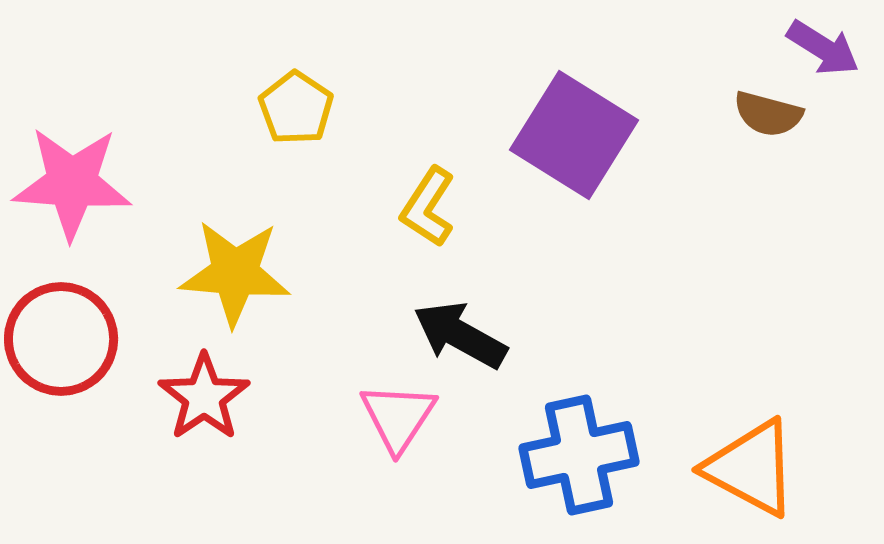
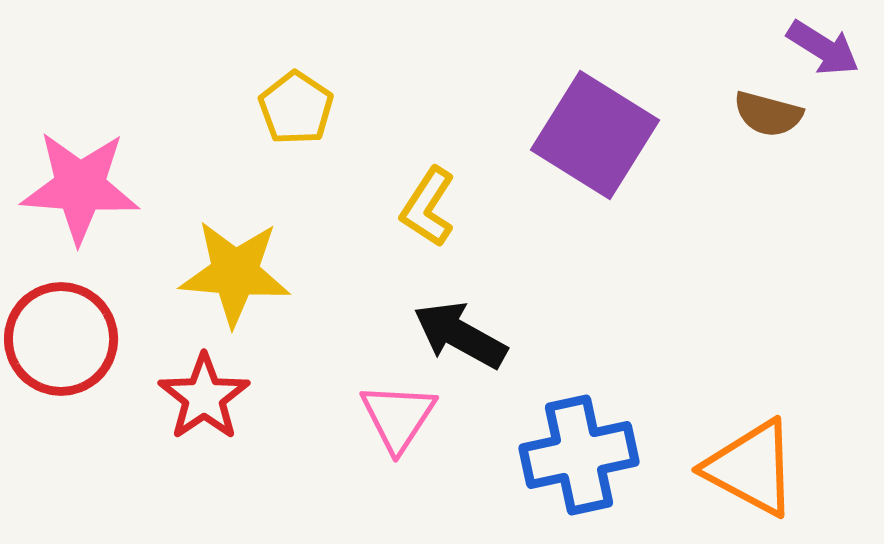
purple square: moved 21 px right
pink star: moved 8 px right, 4 px down
